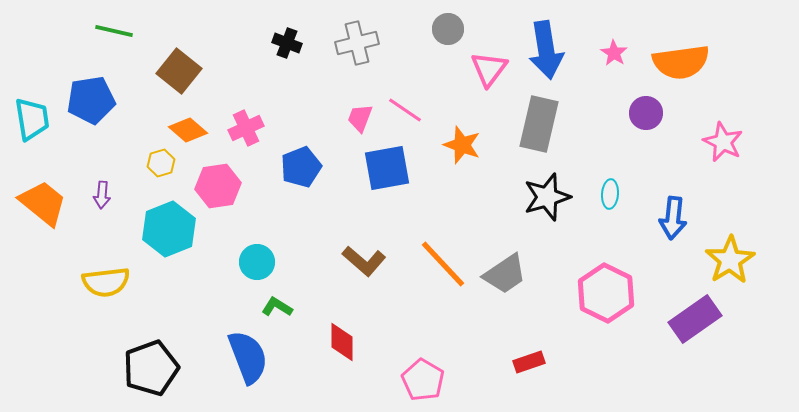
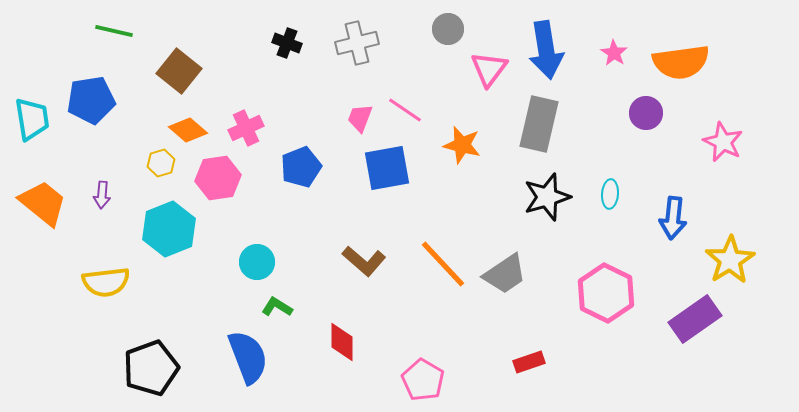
orange star at (462, 145): rotated 6 degrees counterclockwise
pink hexagon at (218, 186): moved 8 px up
